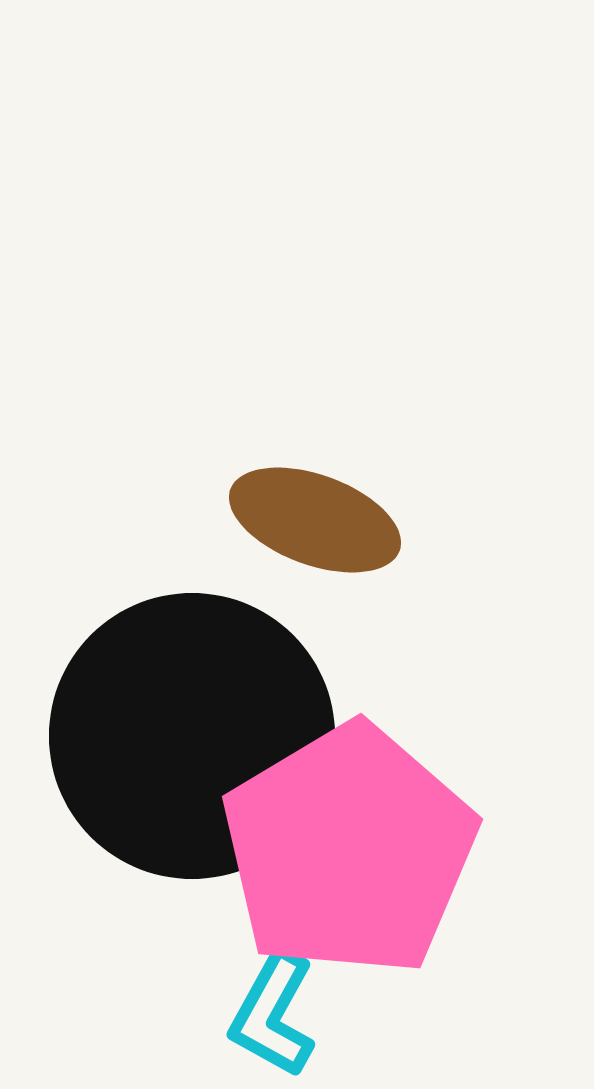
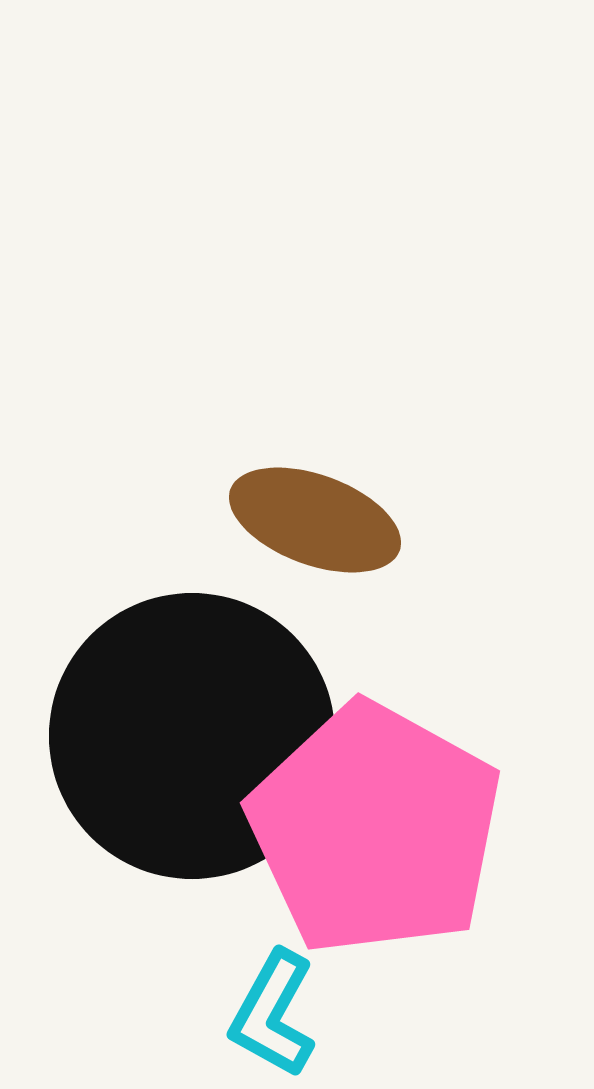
pink pentagon: moved 26 px right, 21 px up; rotated 12 degrees counterclockwise
